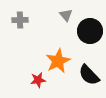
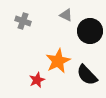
gray triangle: rotated 24 degrees counterclockwise
gray cross: moved 3 px right, 1 px down; rotated 21 degrees clockwise
black semicircle: moved 2 px left
red star: moved 1 px left; rotated 14 degrees counterclockwise
